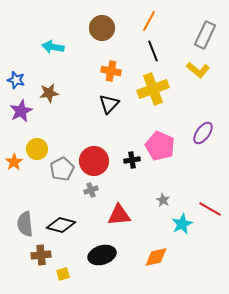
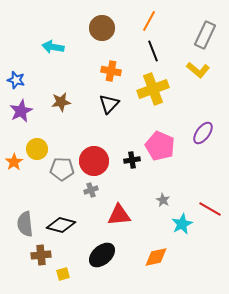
brown star: moved 12 px right, 9 px down
gray pentagon: rotated 30 degrees clockwise
black ellipse: rotated 24 degrees counterclockwise
